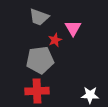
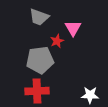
red star: moved 2 px right, 1 px down
